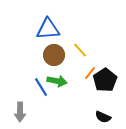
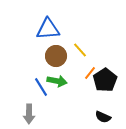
brown circle: moved 2 px right, 1 px down
gray arrow: moved 9 px right, 2 px down
